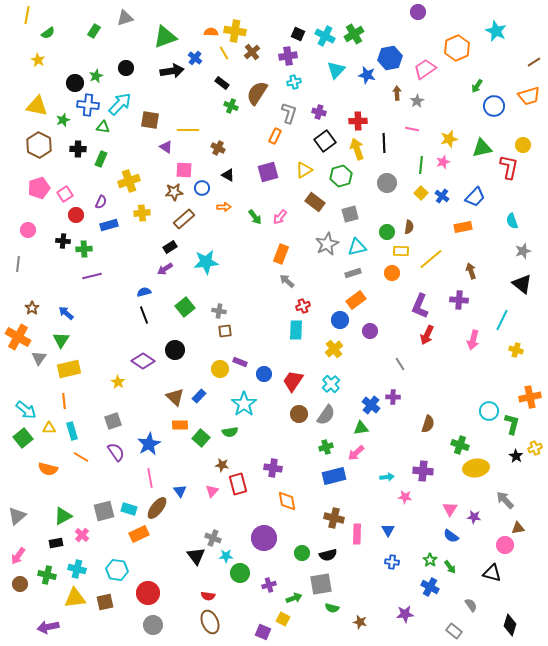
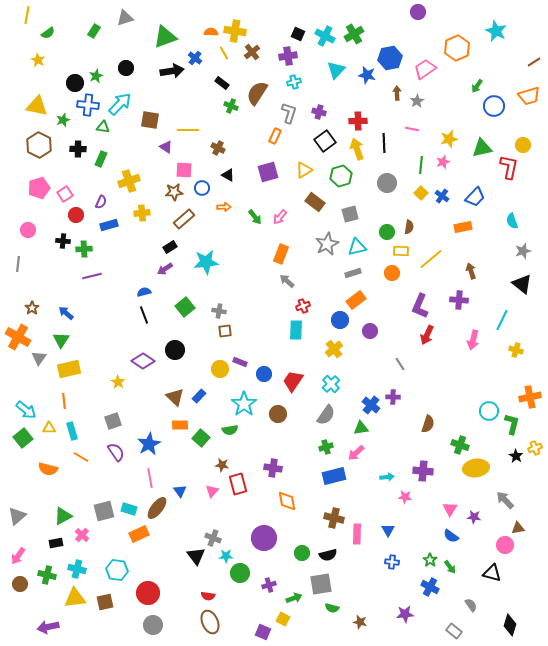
brown circle at (299, 414): moved 21 px left
green semicircle at (230, 432): moved 2 px up
